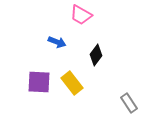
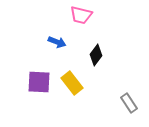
pink trapezoid: rotated 15 degrees counterclockwise
